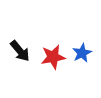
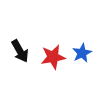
black arrow: rotated 10 degrees clockwise
